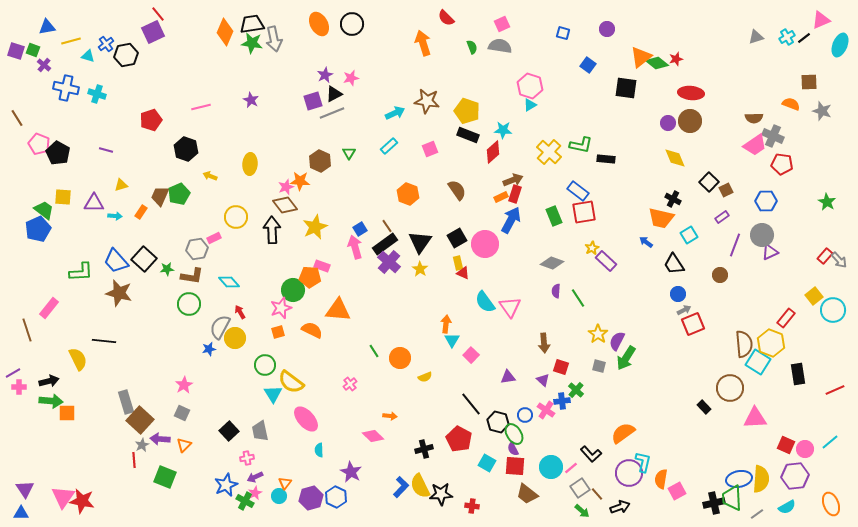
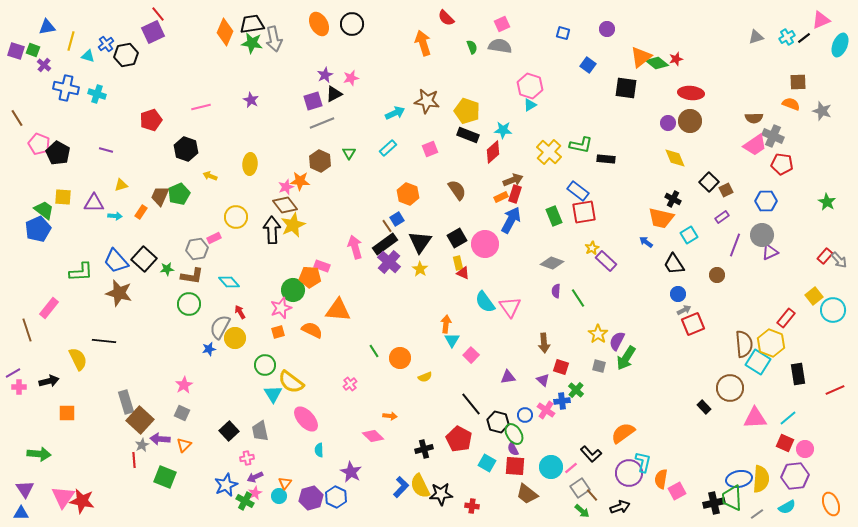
yellow line at (71, 41): rotated 60 degrees counterclockwise
brown square at (809, 82): moved 11 px left
gray line at (332, 113): moved 10 px left, 10 px down
cyan rectangle at (389, 146): moved 1 px left, 2 px down
yellow star at (315, 227): moved 22 px left, 2 px up
blue square at (360, 229): moved 37 px right, 10 px up
brown circle at (720, 275): moved 3 px left
green arrow at (51, 401): moved 12 px left, 53 px down
cyan line at (830, 442): moved 42 px left, 24 px up
red square at (786, 445): moved 1 px left, 2 px up
brown line at (597, 494): moved 5 px left, 1 px down
